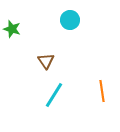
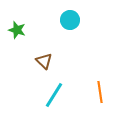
green star: moved 5 px right, 1 px down
brown triangle: moved 2 px left; rotated 12 degrees counterclockwise
orange line: moved 2 px left, 1 px down
